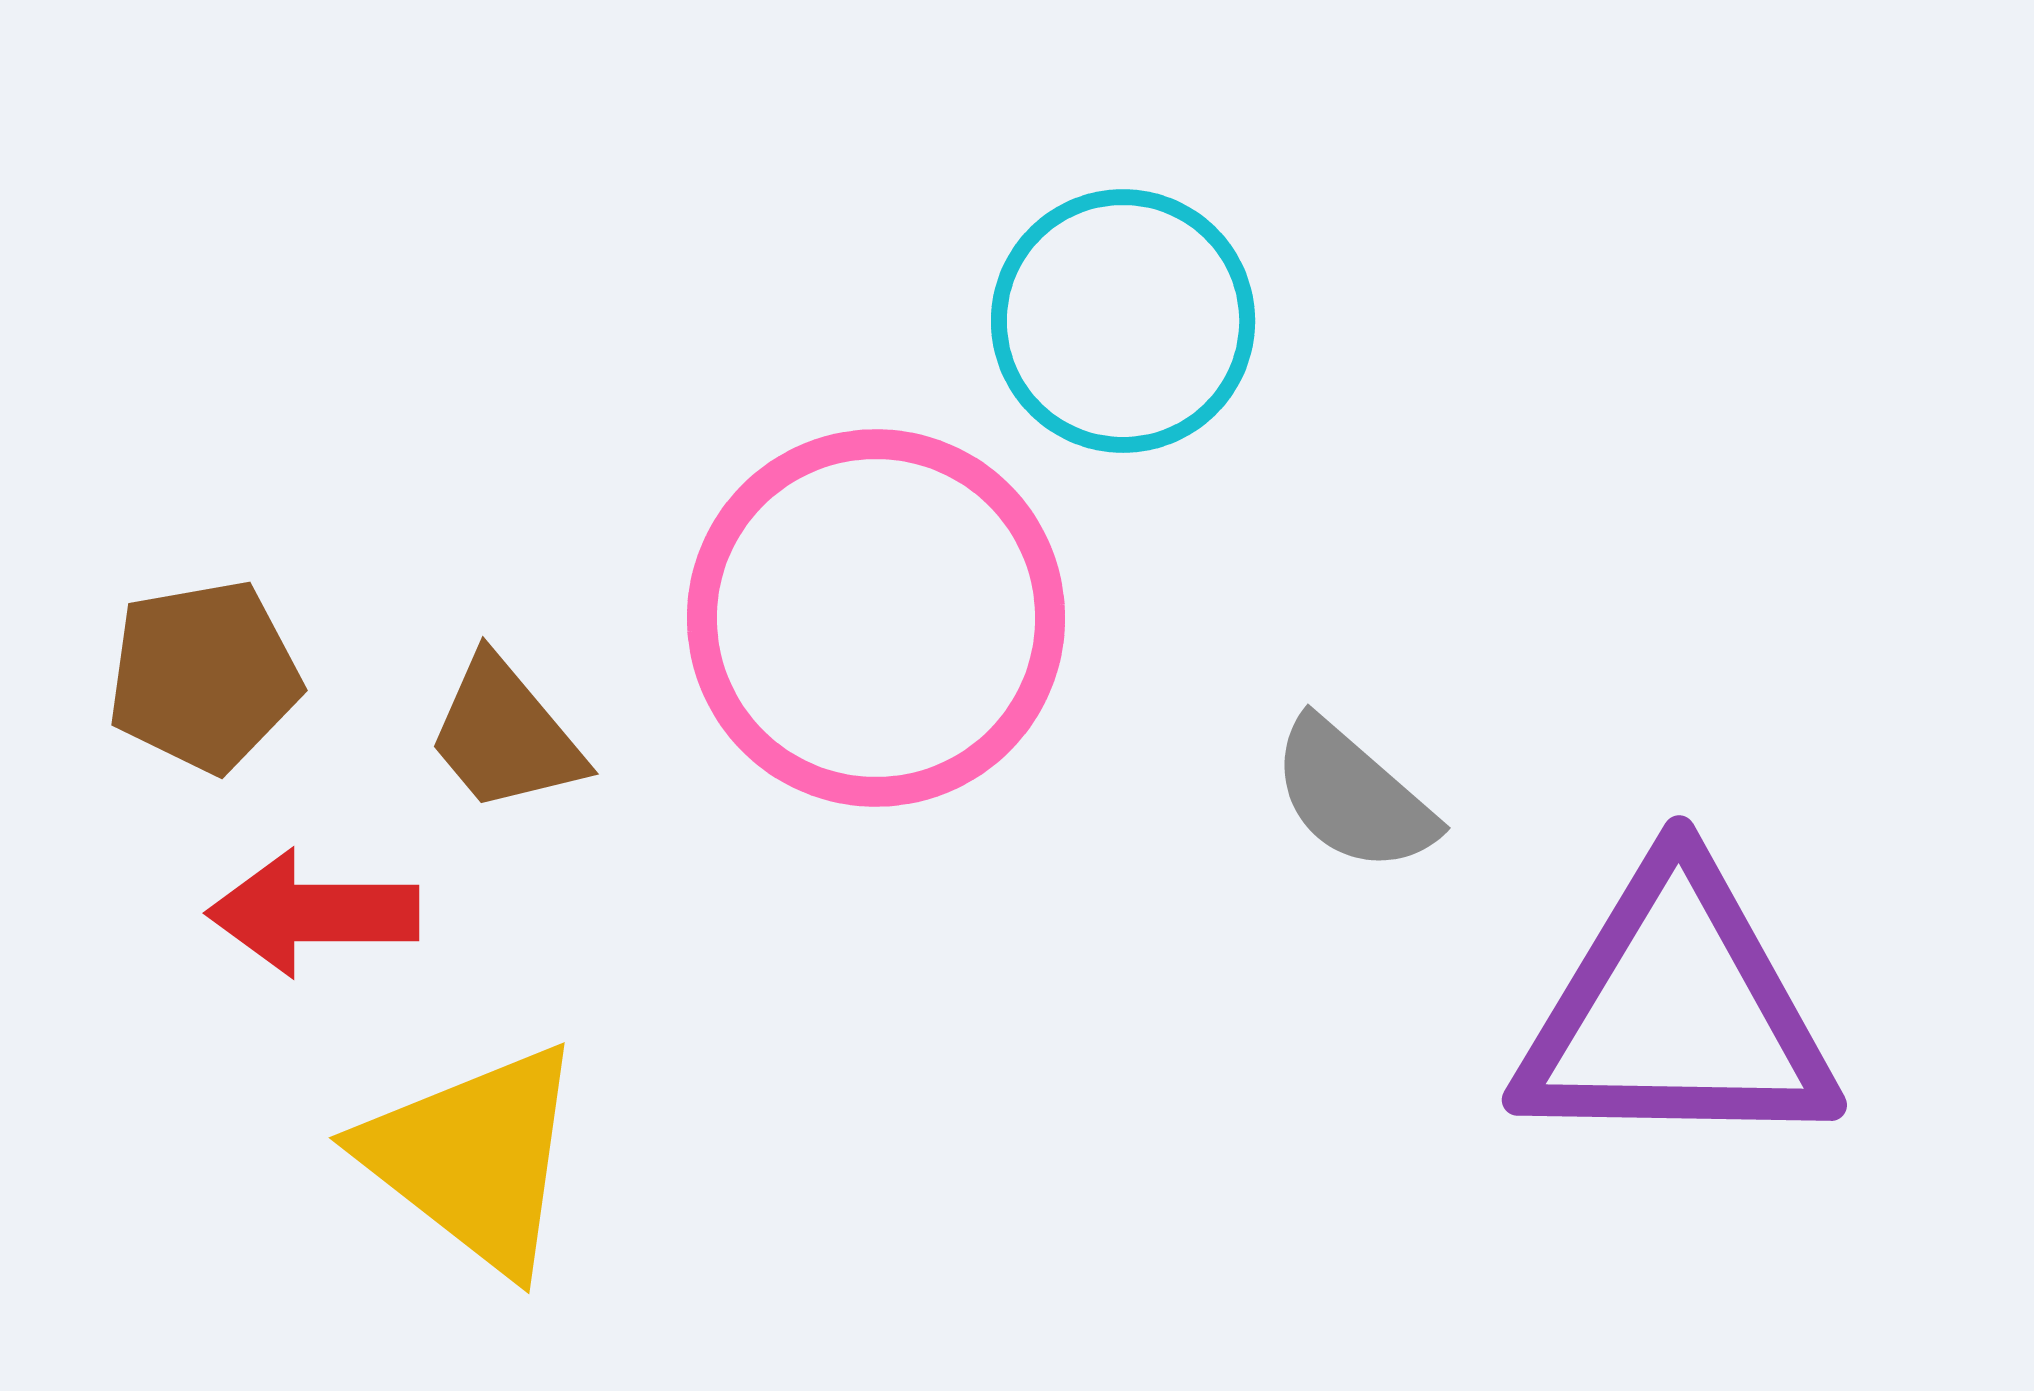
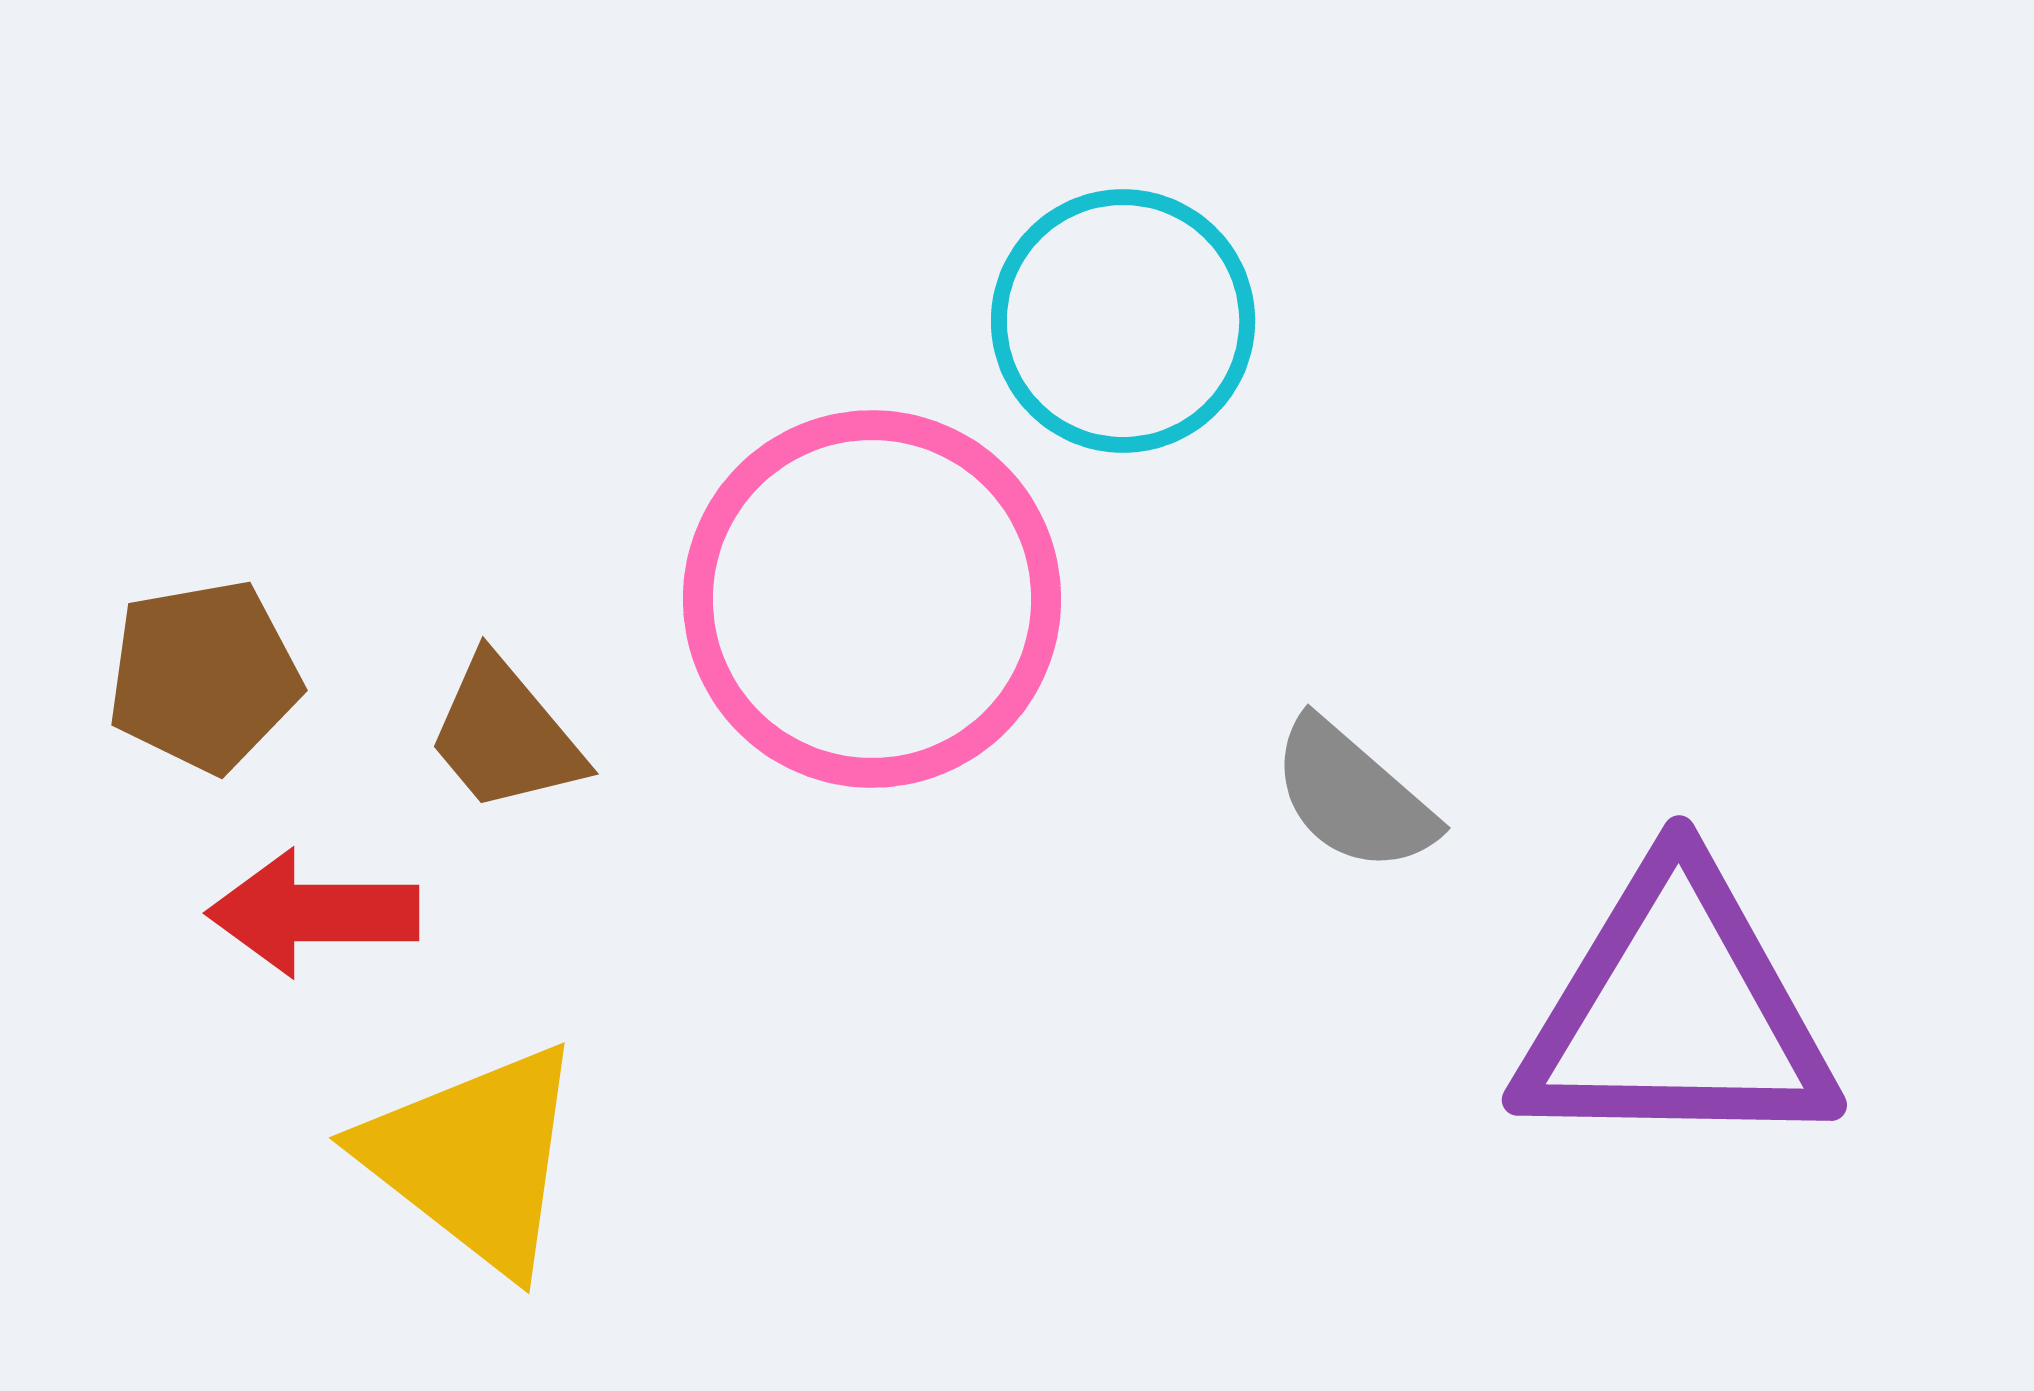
pink circle: moved 4 px left, 19 px up
